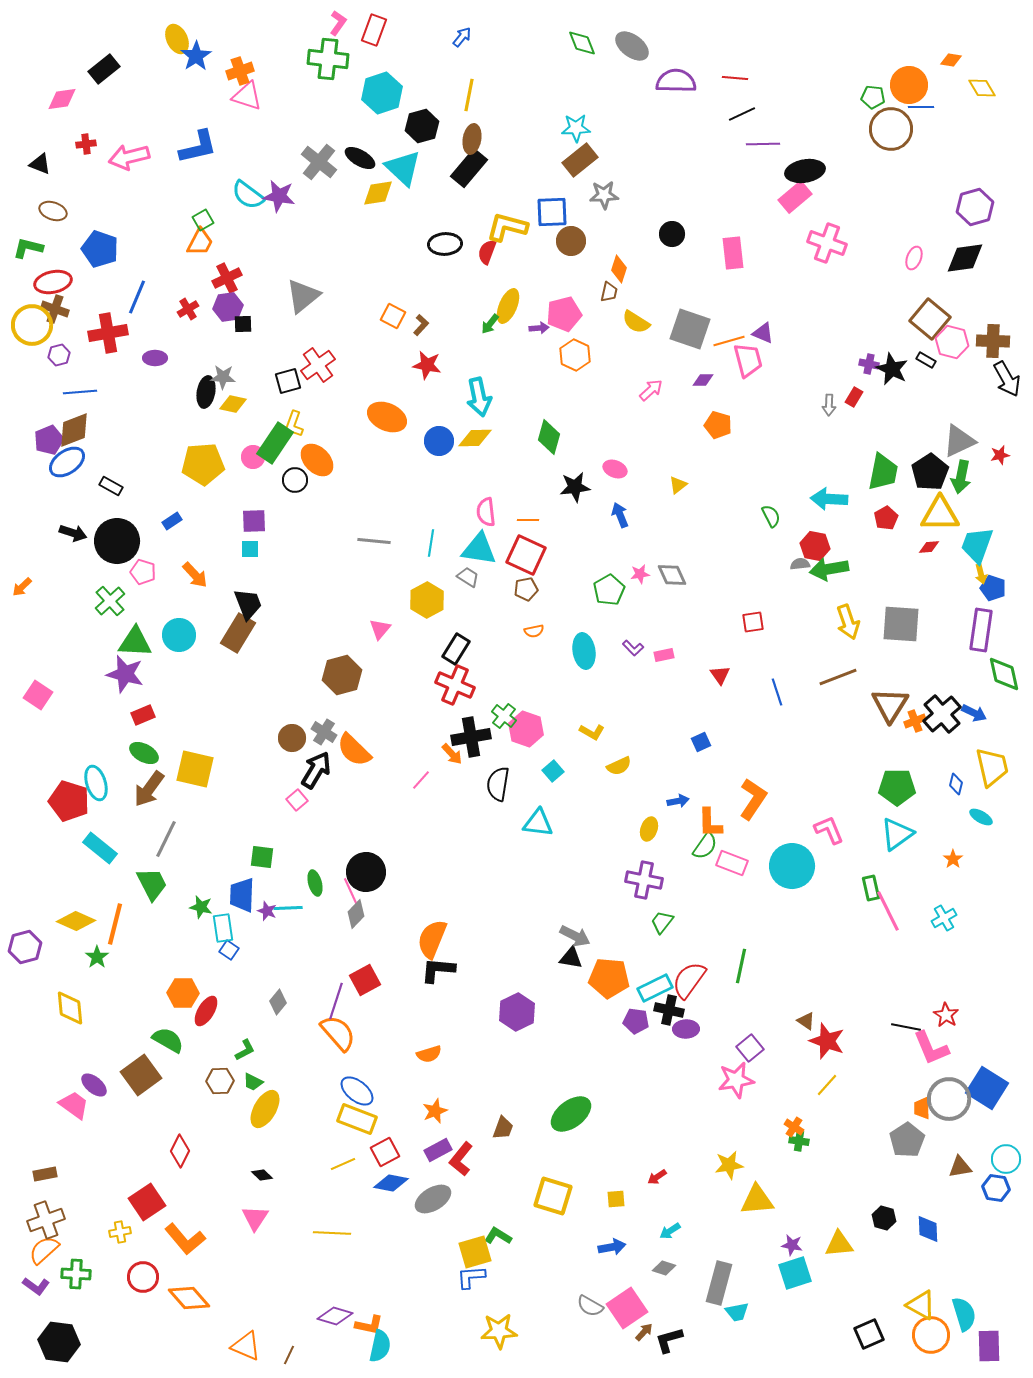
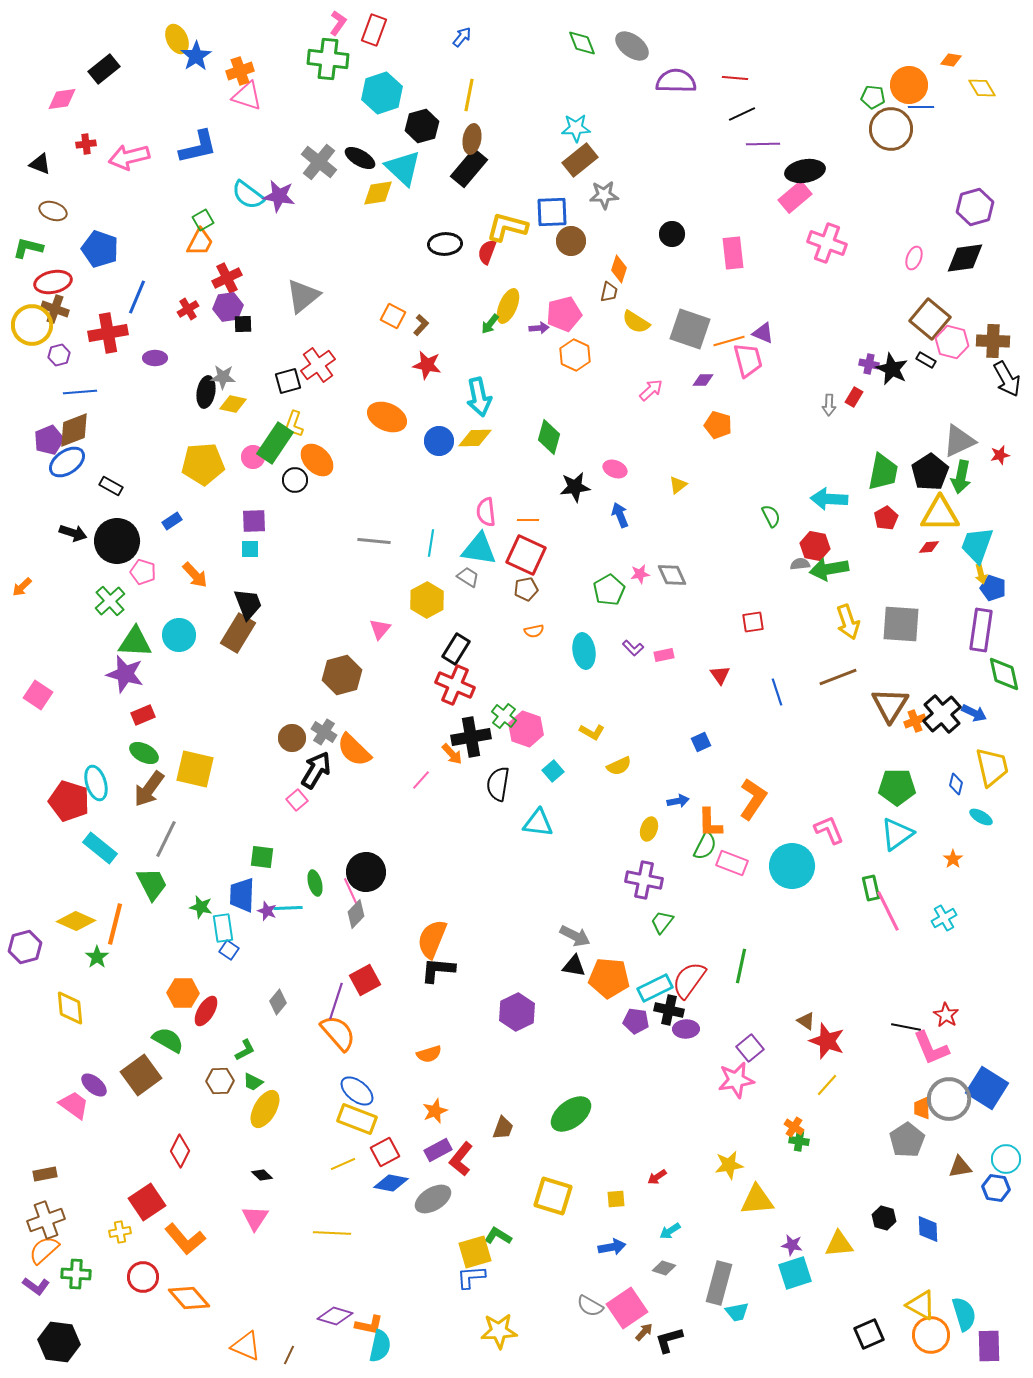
green semicircle at (705, 846): rotated 8 degrees counterclockwise
black triangle at (571, 958): moved 3 px right, 8 px down
